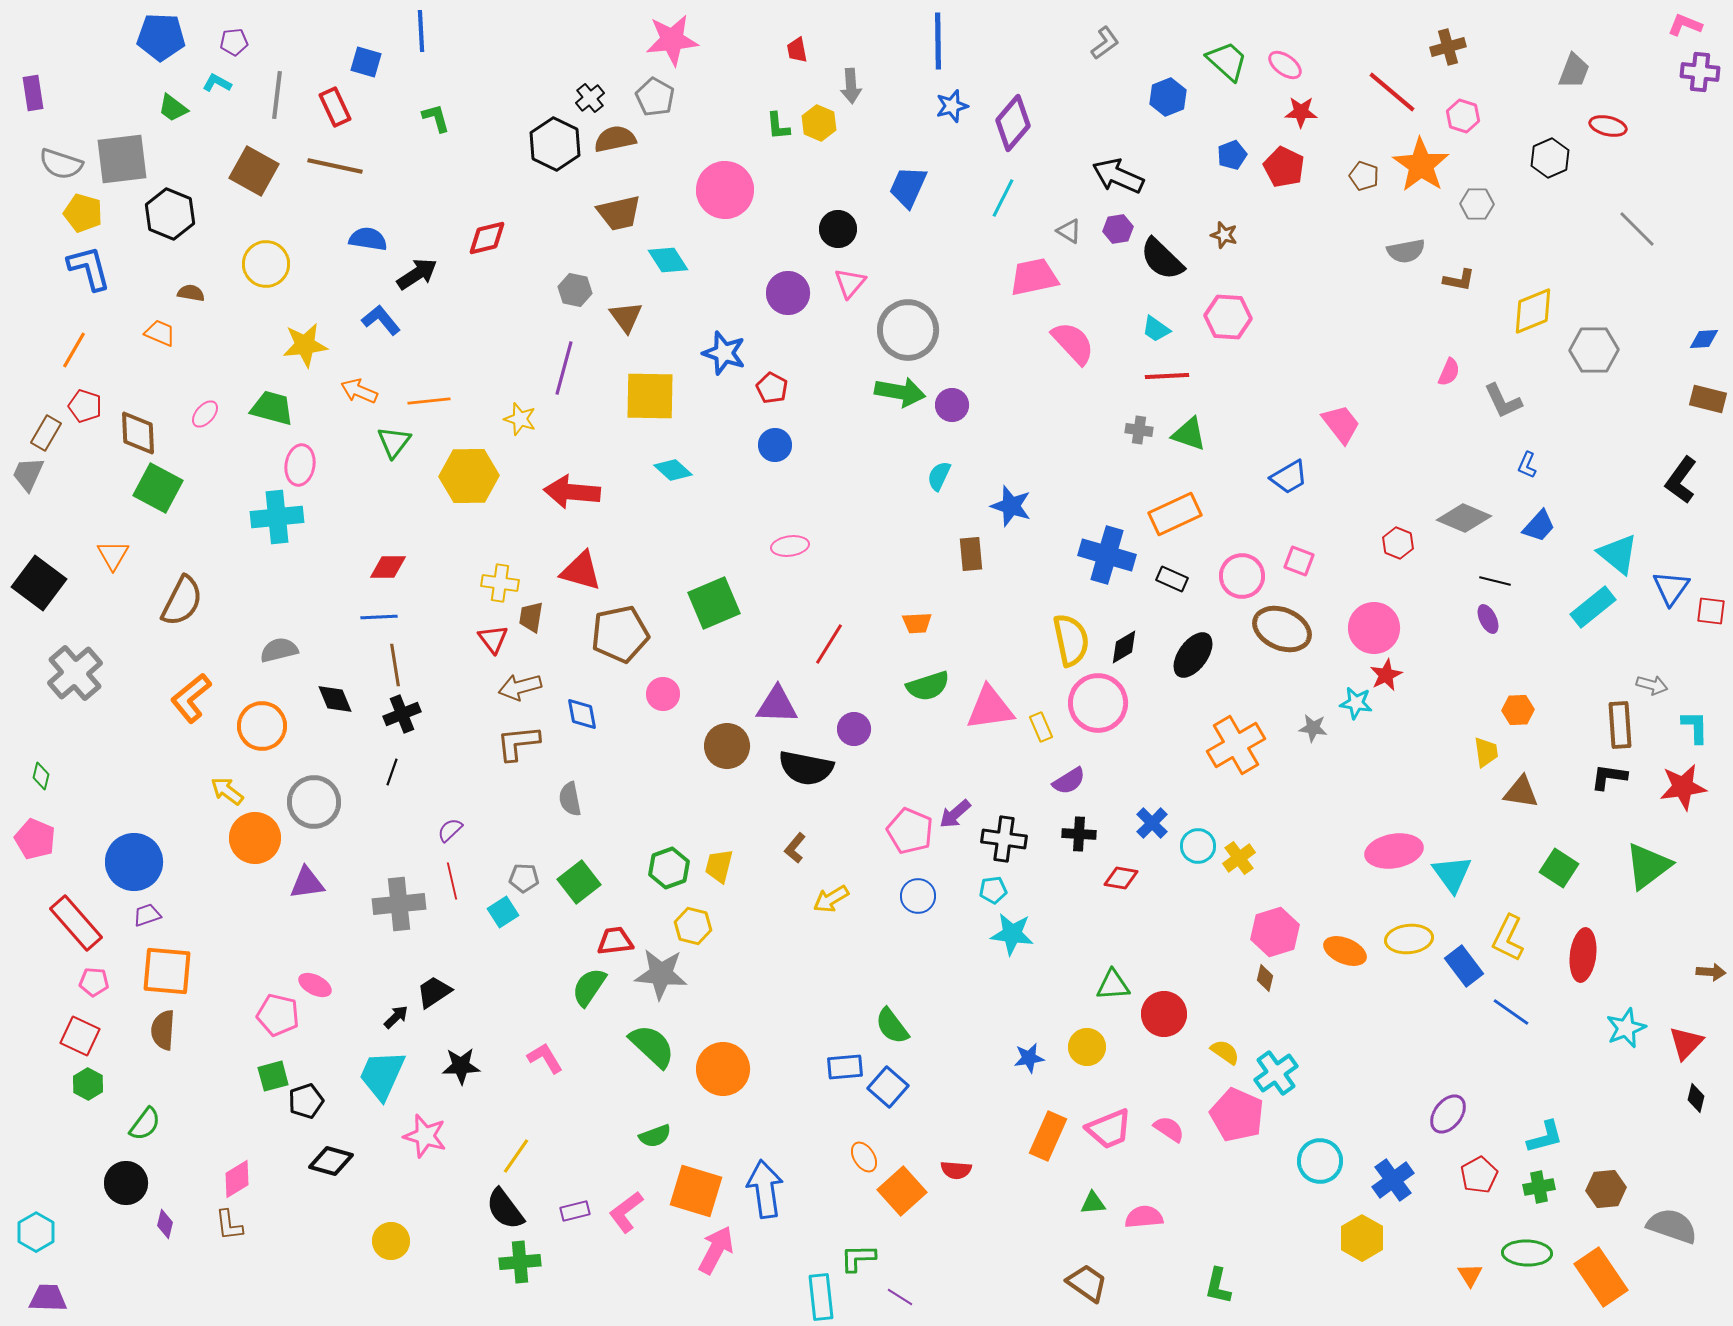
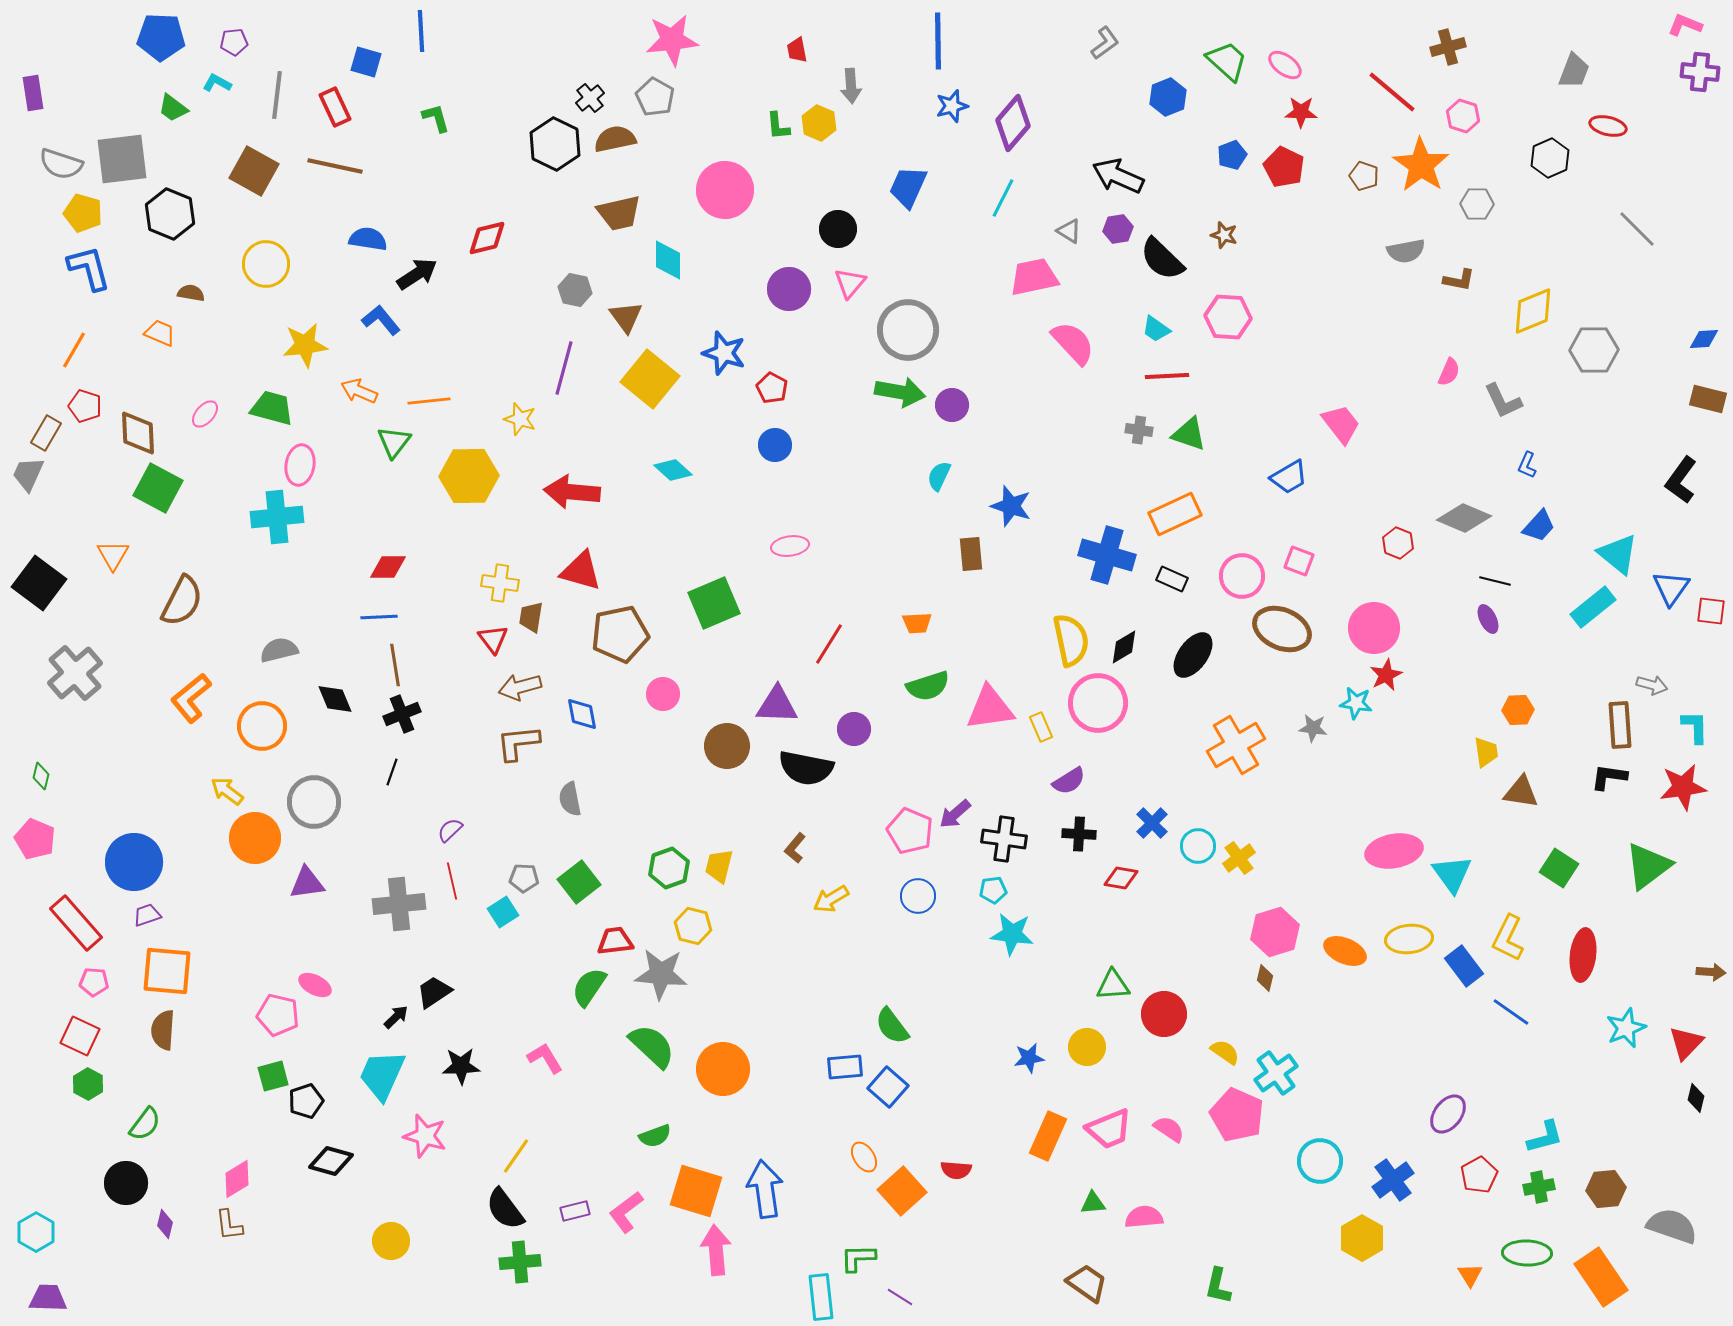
cyan diamond at (668, 260): rotated 33 degrees clockwise
purple circle at (788, 293): moved 1 px right, 4 px up
yellow square at (650, 396): moved 17 px up; rotated 38 degrees clockwise
pink arrow at (716, 1250): rotated 33 degrees counterclockwise
